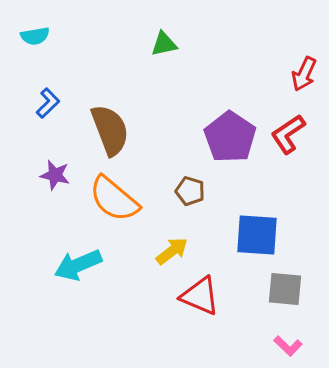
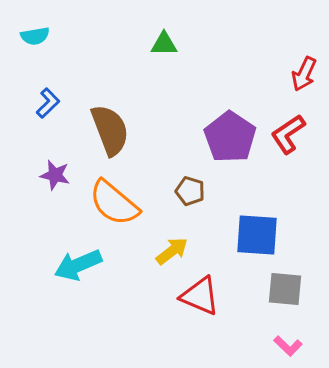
green triangle: rotated 12 degrees clockwise
orange semicircle: moved 4 px down
